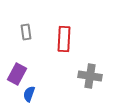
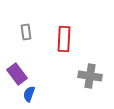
purple rectangle: rotated 65 degrees counterclockwise
